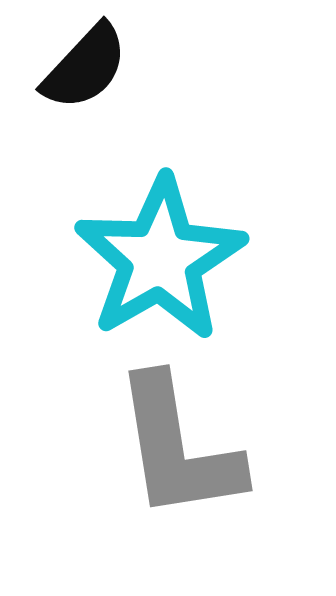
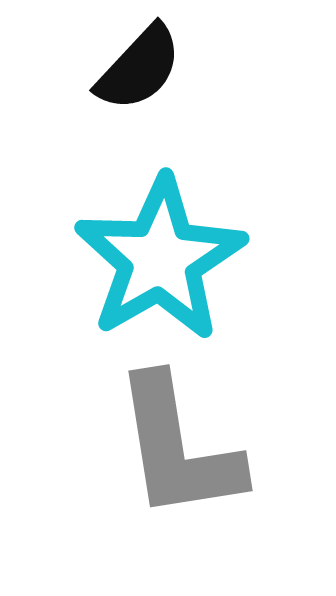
black semicircle: moved 54 px right, 1 px down
